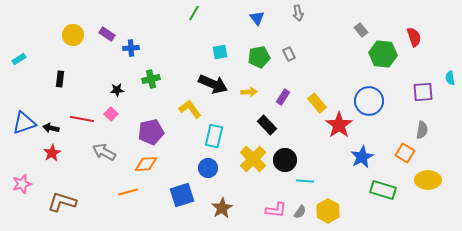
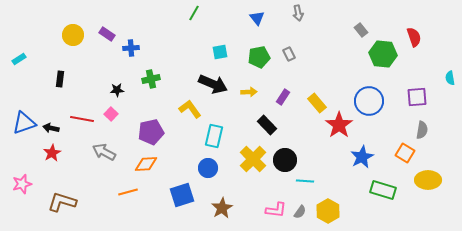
purple square at (423, 92): moved 6 px left, 5 px down
